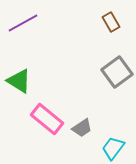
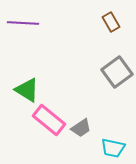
purple line: rotated 32 degrees clockwise
green triangle: moved 8 px right, 9 px down
pink rectangle: moved 2 px right, 1 px down
gray trapezoid: moved 1 px left
cyan trapezoid: rotated 115 degrees counterclockwise
